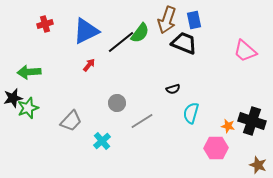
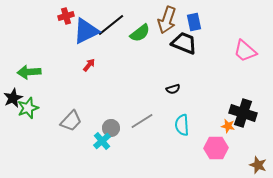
blue rectangle: moved 2 px down
red cross: moved 21 px right, 8 px up
green semicircle: rotated 15 degrees clockwise
black line: moved 10 px left, 17 px up
black star: rotated 12 degrees counterclockwise
gray circle: moved 6 px left, 25 px down
cyan semicircle: moved 9 px left, 12 px down; rotated 20 degrees counterclockwise
black cross: moved 9 px left, 8 px up
